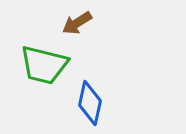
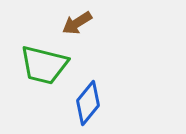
blue diamond: moved 2 px left; rotated 27 degrees clockwise
